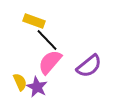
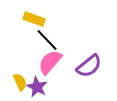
yellow rectangle: moved 2 px up
